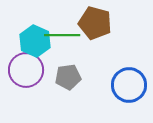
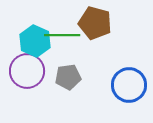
purple circle: moved 1 px right, 1 px down
